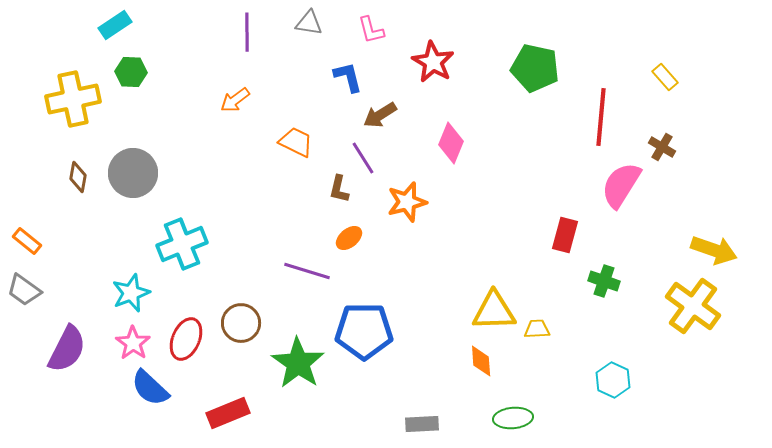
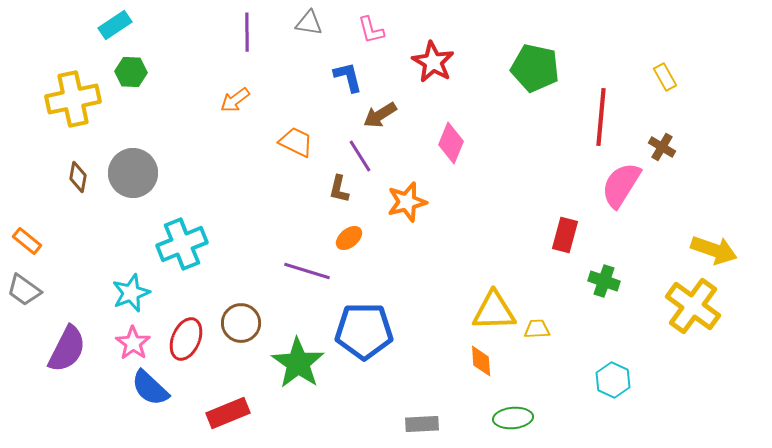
yellow rectangle at (665, 77): rotated 12 degrees clockwise
purple line at (363, 158): moved 3 px left, 2 px up
